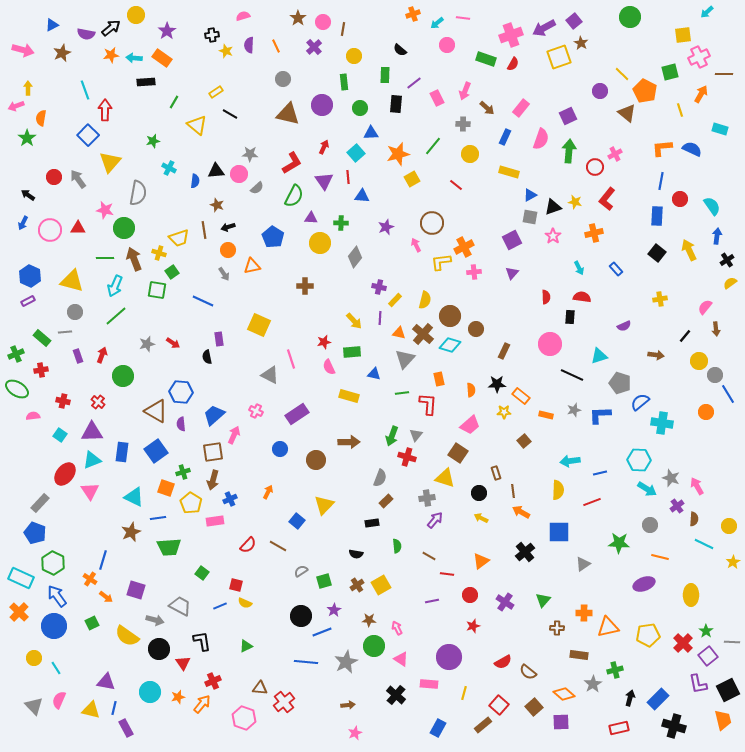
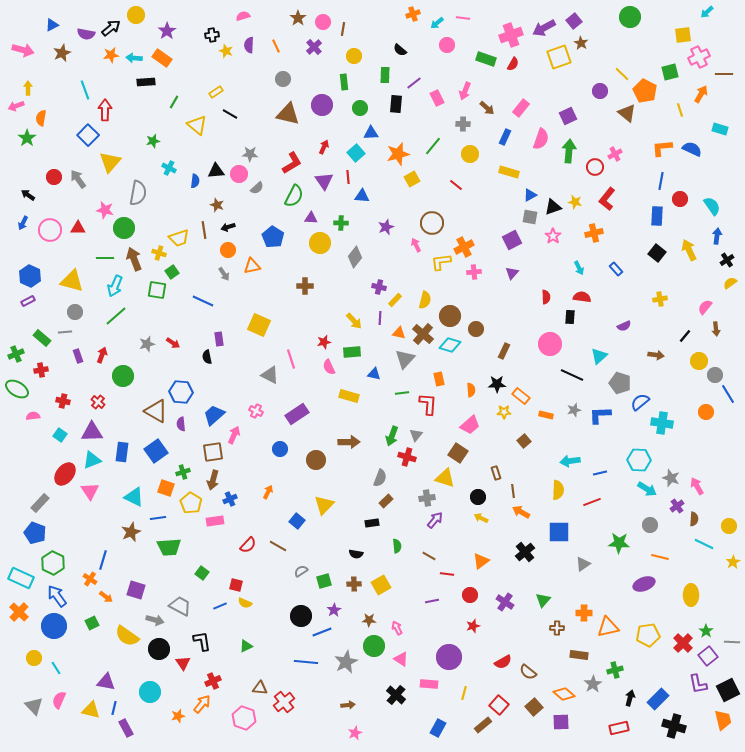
cyan triangle at (599, 356): rotated 24 degrees counterclockwise
black circle at (479, 493): moved 1 px left, 4 px down
brown cross at (357, 585): moved 3 px left, 1 px up; rotated 32 degrees clockwise
orange star at (178, 697): moved 19 px down
